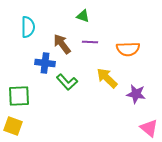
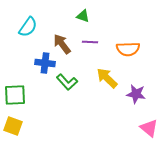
cyan semicircle: rotated 35 degrees clockwise
green square: moved 4 px left, 1 px up
